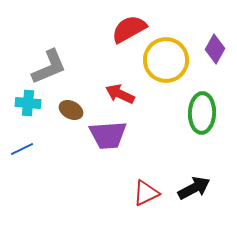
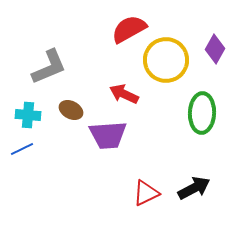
red arrow: moved 4 px right
cyan cross: moved 12 px down
